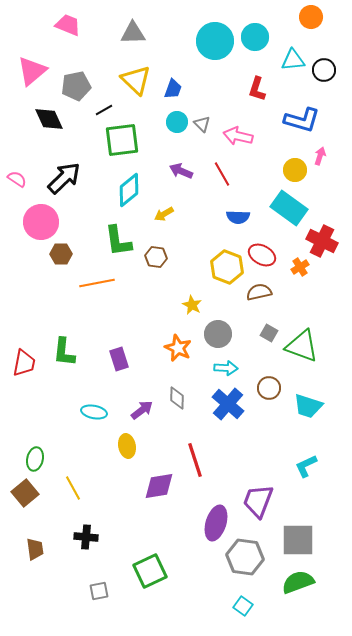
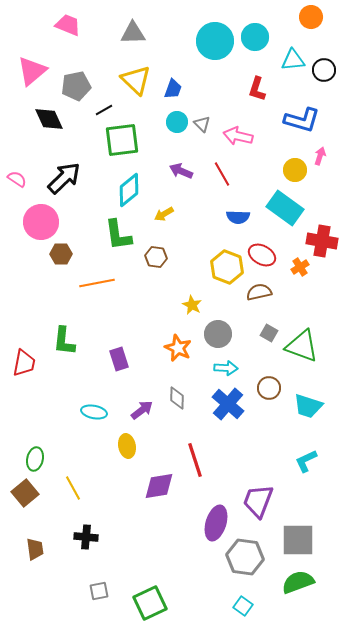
cyan rectangle at (289, 208): moved 4 px left
green L-shape at (118, 241): moved 6 px up
red cross at (322, 241): rotated 16 degrees counterclockwise
green L-shape at (64, 352): moved 11 px up
cyan L-shape at (306, 466): moved 5 px up
green square at (150, 571): moved 32 px down
